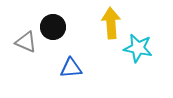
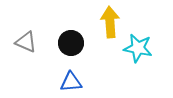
yellow arrow: moved 1 px left, 1 px up
black circle: moved 18 px right, 16 px down
blue triangle: moved 14 px down
